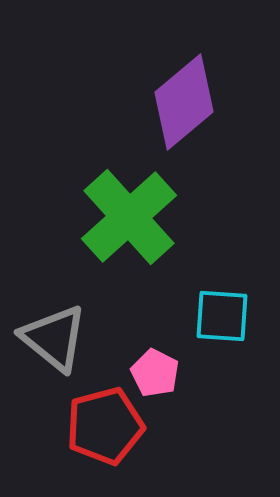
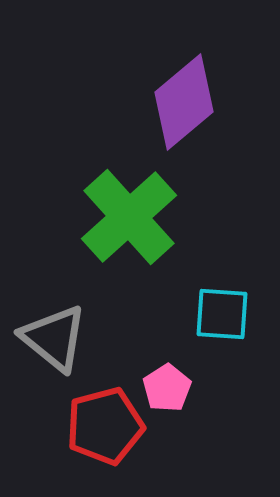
cyan square: moved 2 px up
pink pentagon: moved 12 px right, 15 px down; rotated 12 degrees clockwise
